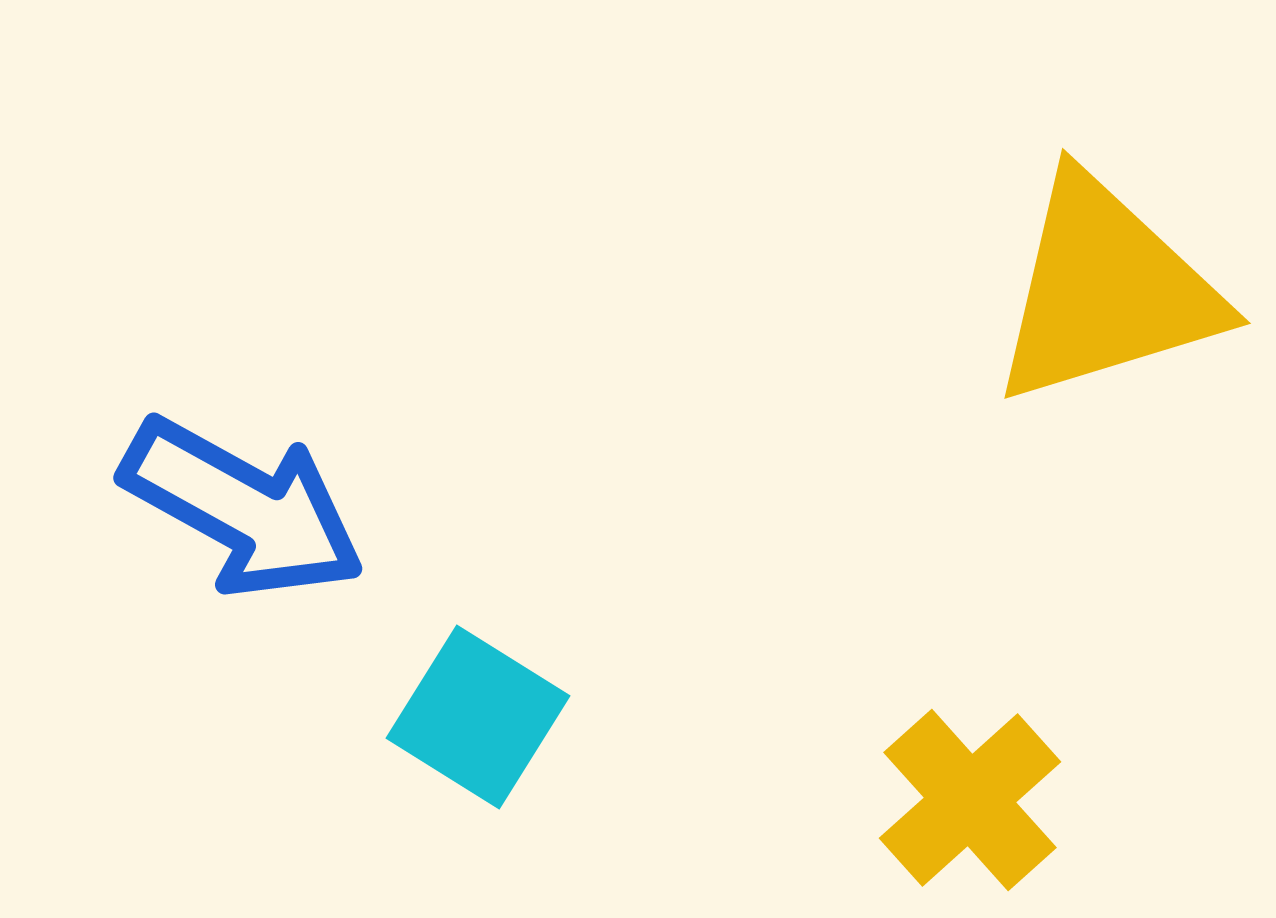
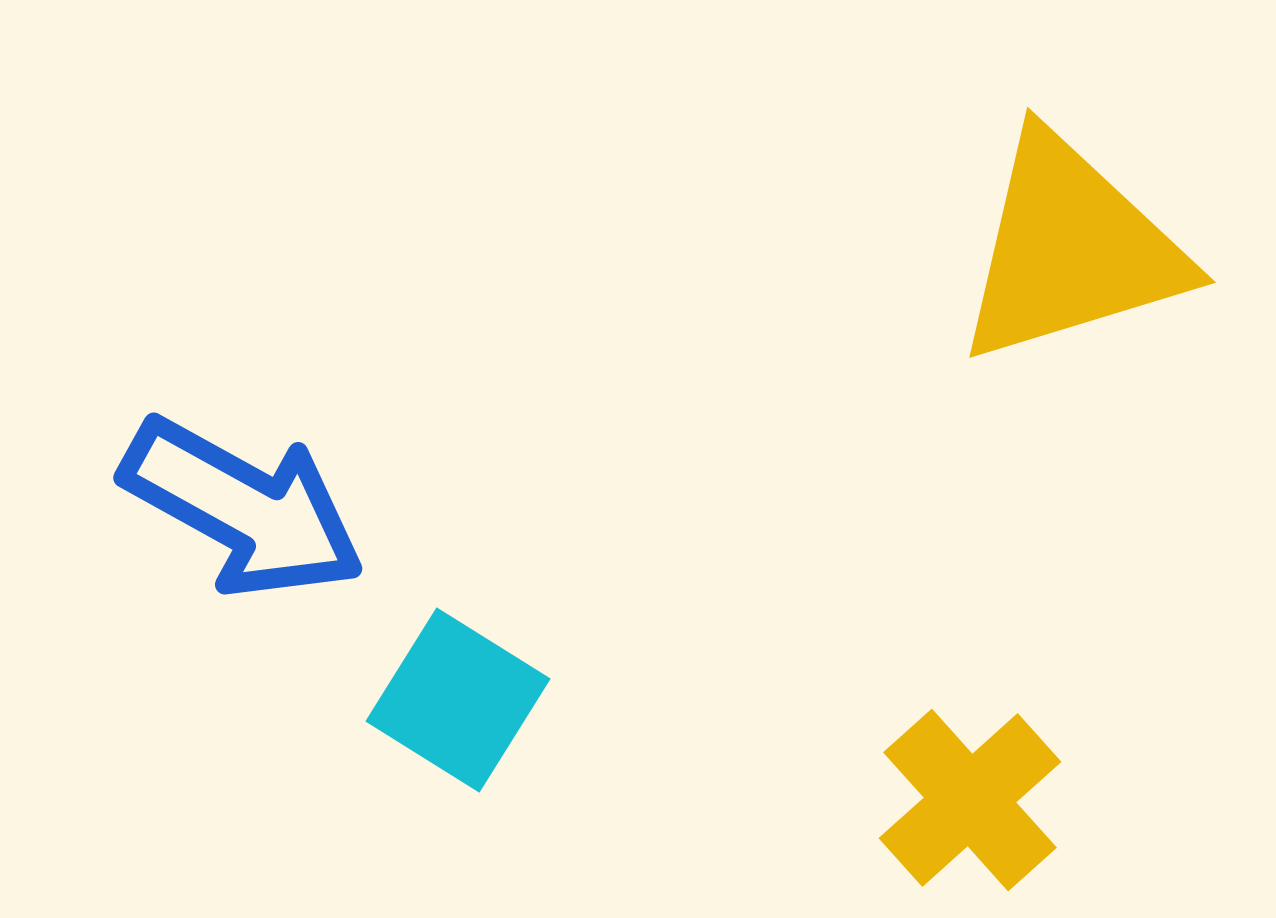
yellow triangle: moved 35 px left, 41 px up
cyan square: moved 20 px left, 17 px up
